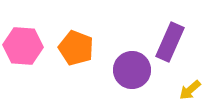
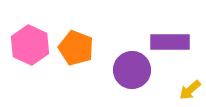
purple rectangle: rotated 66 degrees clockwise
pink hexagon: moved 7 px right, 1 px up; rotated 21 degrees clockwise
